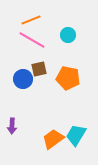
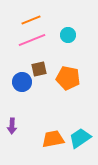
pink line: rotated 52 degrees counterclockwise
blue circle: moved 1 px left, 3 px down
cyan trapezoid: moved 4 px right, 3 px down; rotated 25 degrees clockwise
orange trapezoid: rotated 25 degrees clockwise
